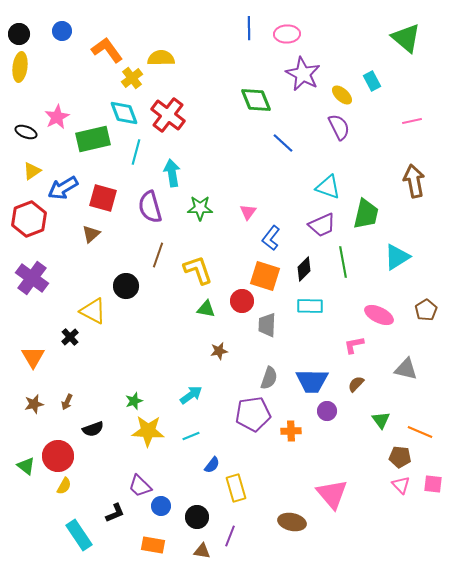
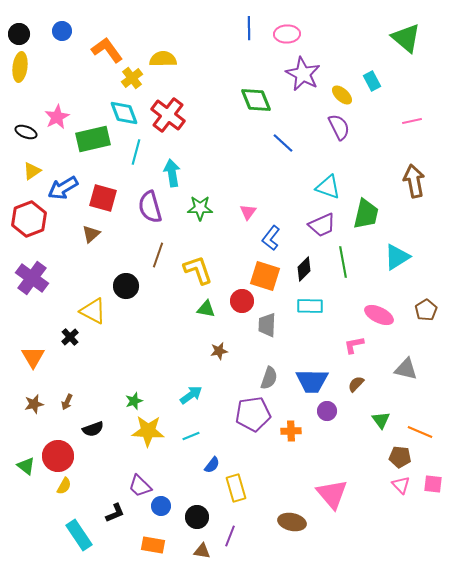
yellow semicircle at (161, 58): moved 2 px right, 1 px down
